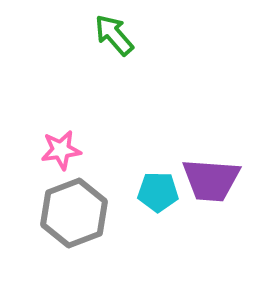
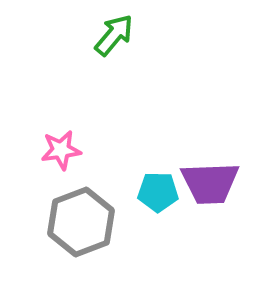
green arrow: rotated 81 degrees clockwise
purple trapezoid: moved 1 px left, 3 px down; rotated 6 degrees counterclockwise
gray hexagon: moved 7 px right, 9 px down
